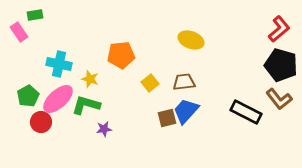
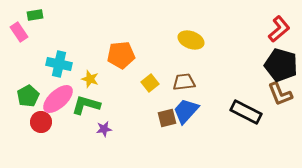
brown L-shape: moved 1 px right, 5 px up; rotated 16 degrees clockwise
